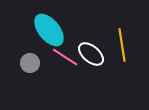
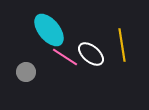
gray circle: moved 4 px left, 9 px down
